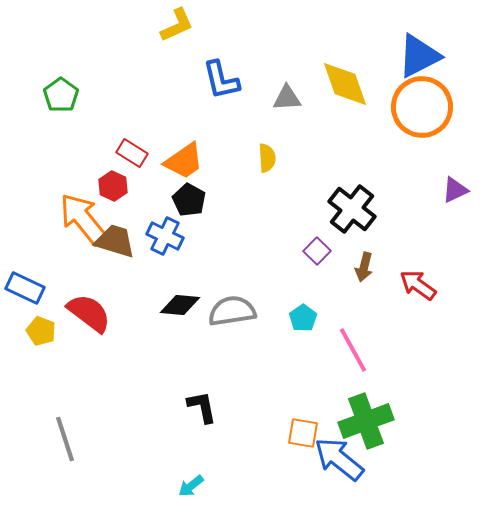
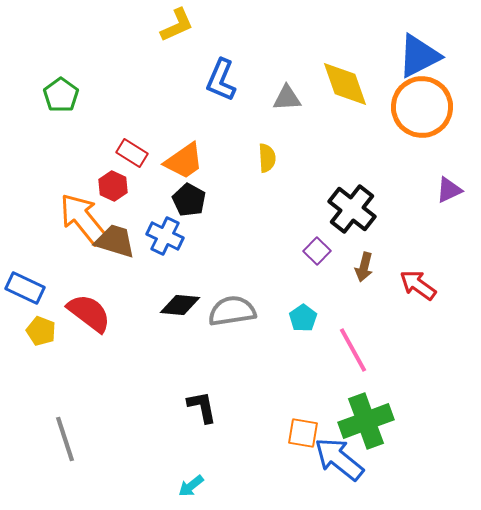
blue L-shape: rotated 36 degrees clockwise
purple triangle: moved 6 px left
